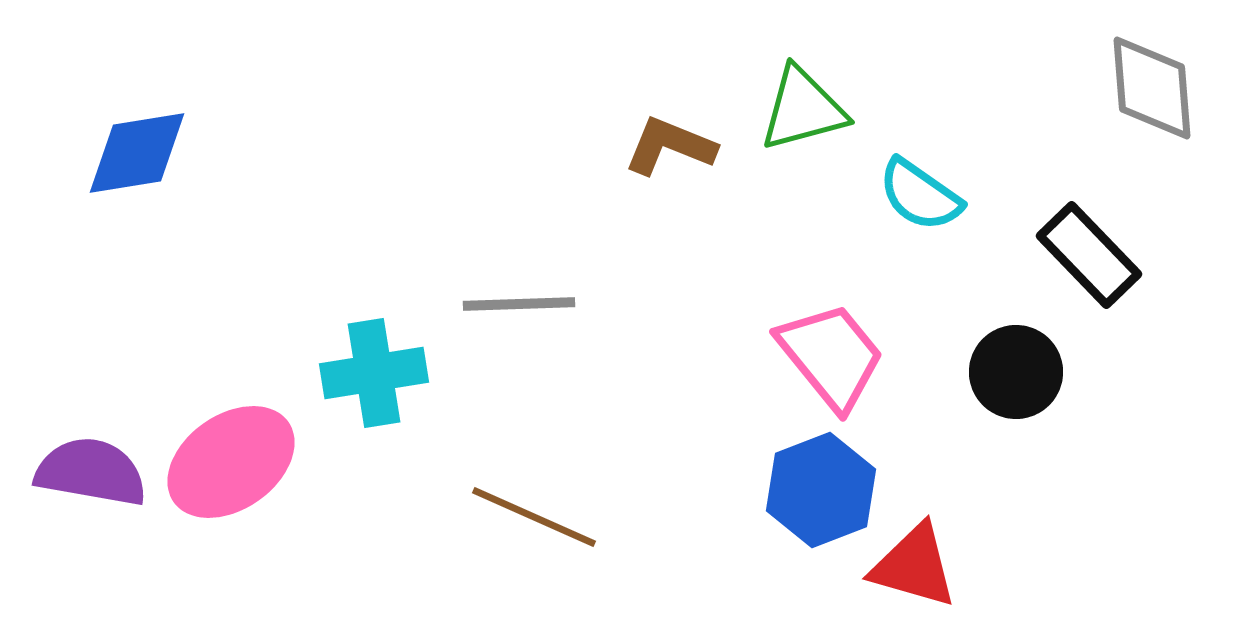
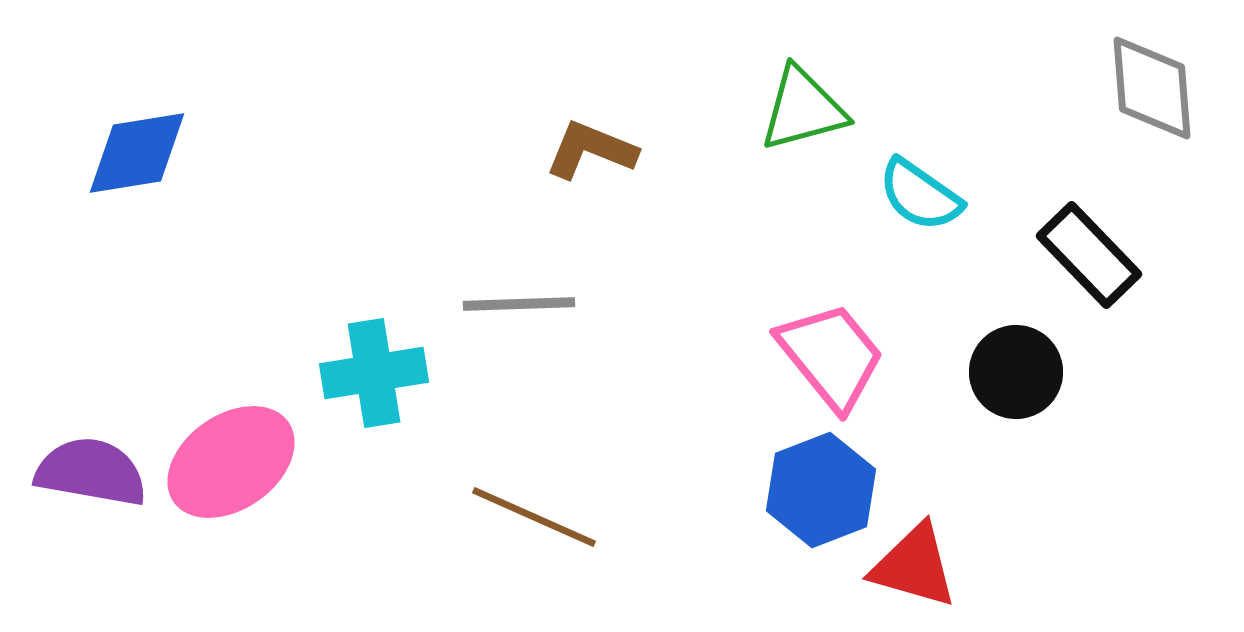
brown L-shape: moved 79 px left, 4 px down
